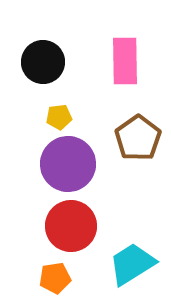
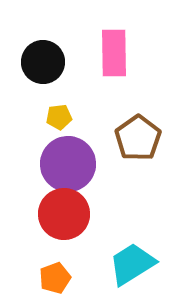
pink rectangle: moved 11 px left, 8 px up
red circle: moved 7 px left, 12 px up
orange pentagon: rotated 12 degrees counterclockwise
